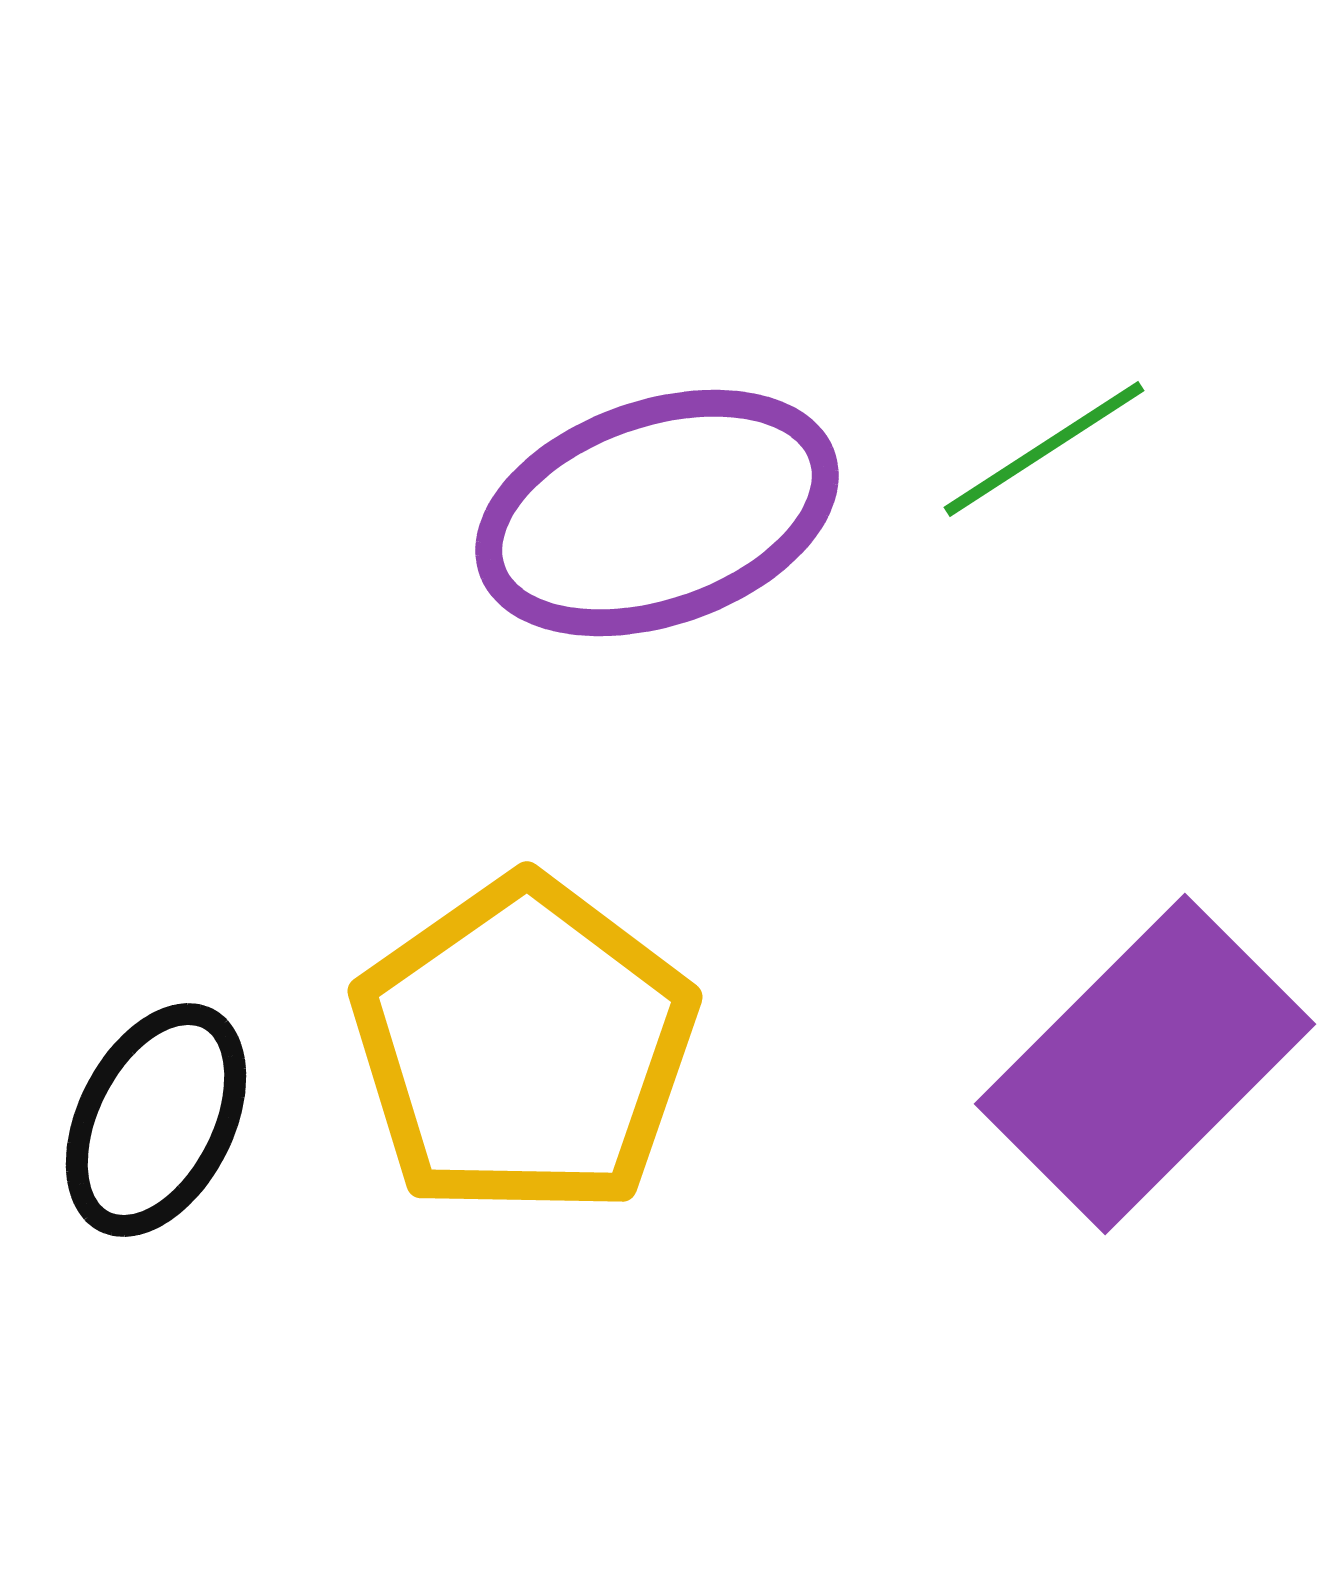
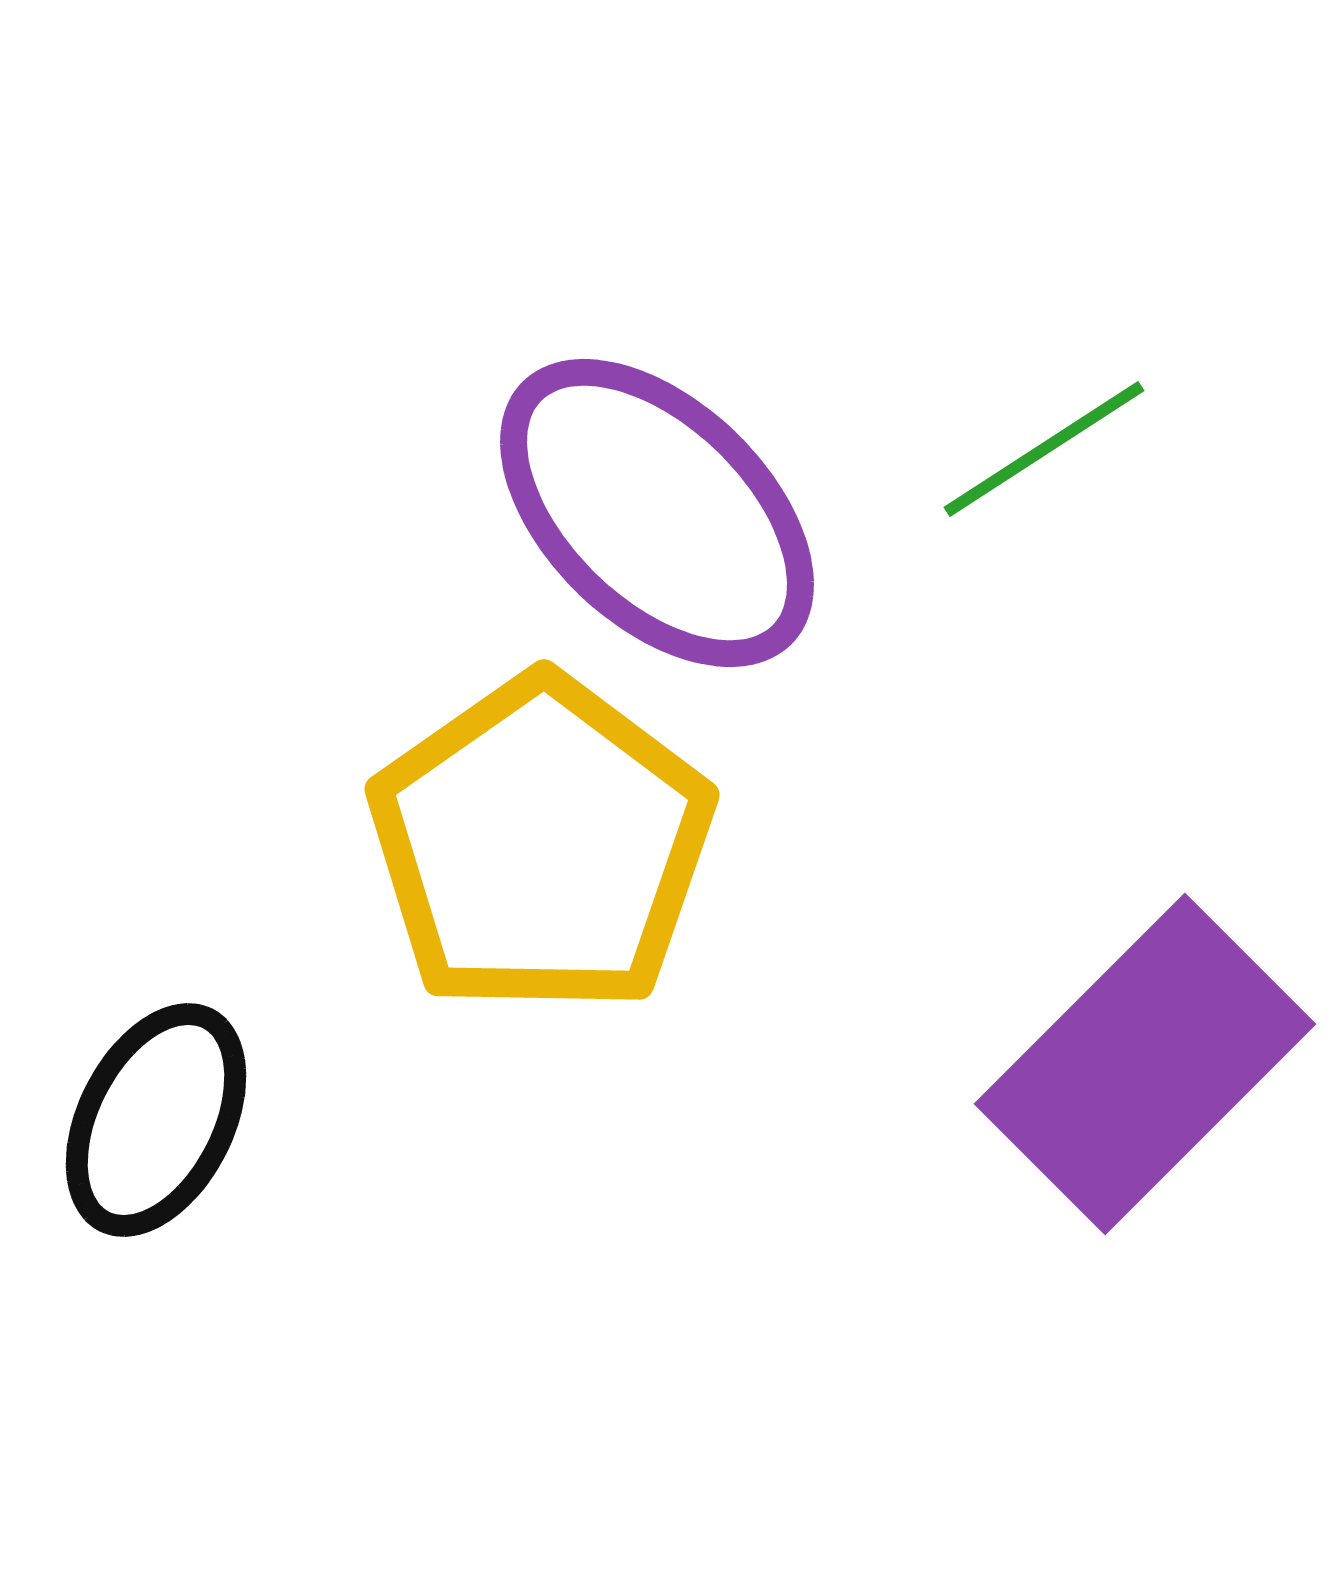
purple ellipse: rotated 63 degrees clockwise
yellow pentagon: moved 17 px right, 202 px up
